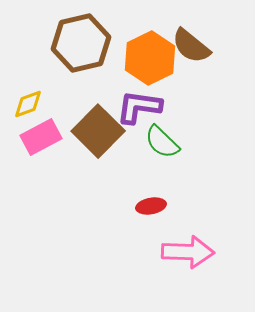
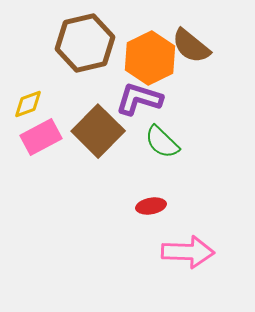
brown hexagon: moved 4 px right
purple L-shape: moved 8 px up; rotated 9 degrees clockwise
